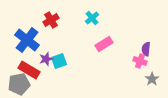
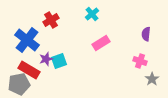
cyan cross: moved 4 px up
pink rectangle: moved 3 px left, 1 px up
purple semicircle: moved 15 px up
